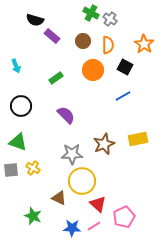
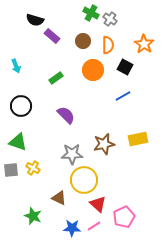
brown star: rotated 10 degrees clockwise
yellow circle: moved 2 px right, 1 px up
